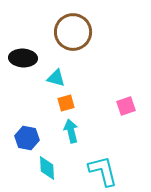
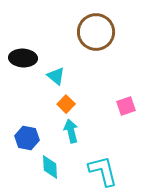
brown circle: moved 23 px right
cyan triangle: moved 2 px up; rotated 24 degrees clockwise
orange square: moved 1 px down; rotated 30 degrees counterclockwise
cyan diamond: moved 3 px right, 1 px up
